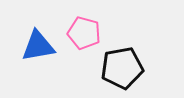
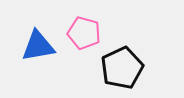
black pentagon: rotated 15 degrees counterclockwise
